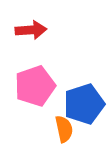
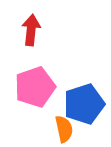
red arrow: rotated 80 degrees counterclockwise
pink pentagon: moved 1 px down
